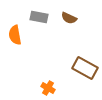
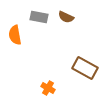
brown semicircle: moved 3 px left, 1 px up
